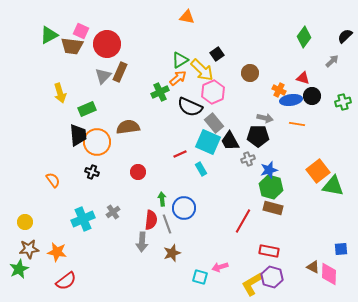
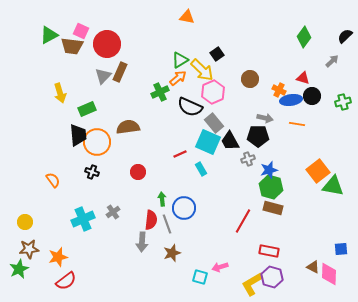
brown circle at (250, 73): moved 6 px down
orange star at (57, 252): moved 1 px right, 5 px down; rotated 24 degrees counterclockwise
